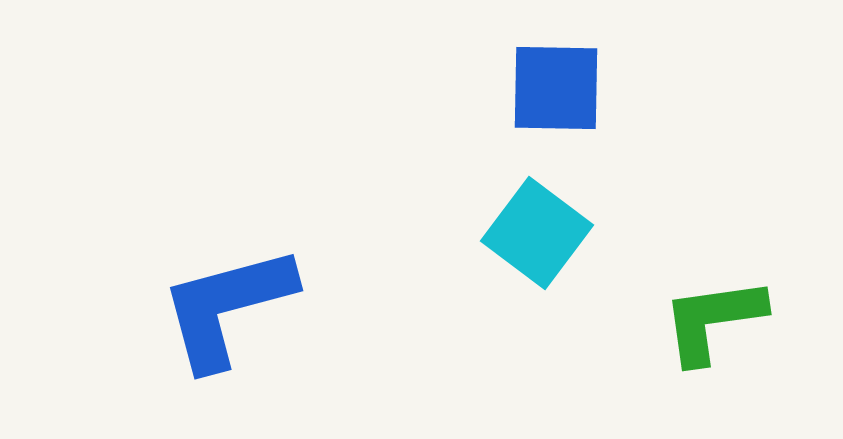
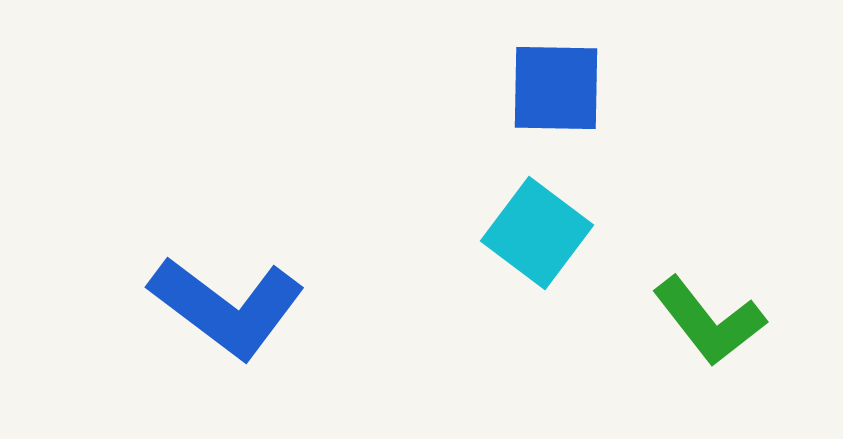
blue L-shape: rotated 128 degrees counterclockwise
green L-shape: moved 4 px left, 1 px down; rotated 120 degrees counterclockwise
